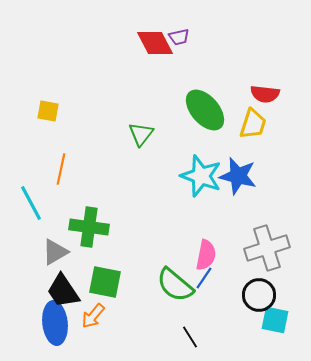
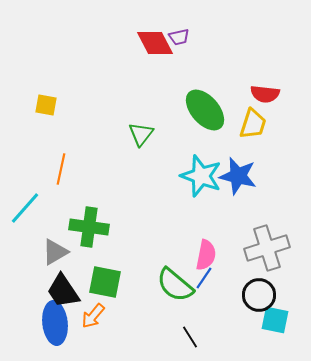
yellow square: moved 2 px left, 6 px up
cyan line: moved 6 px left, 5 px down; rotated 69 degrees clockwise
